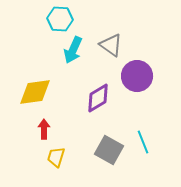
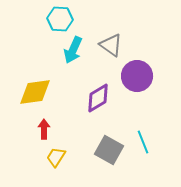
yellow trapezoid: rotated 15 degrees clockwise
